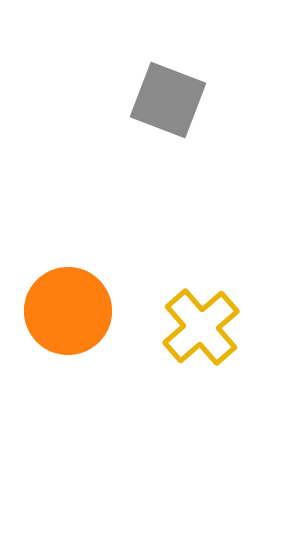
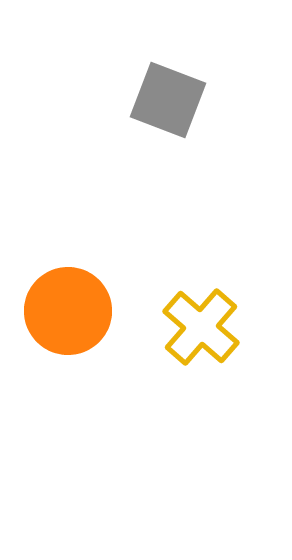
yellow cross: rotated 8 degrees counterclockwise
